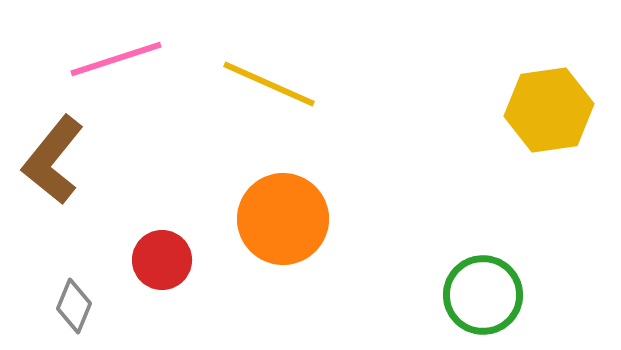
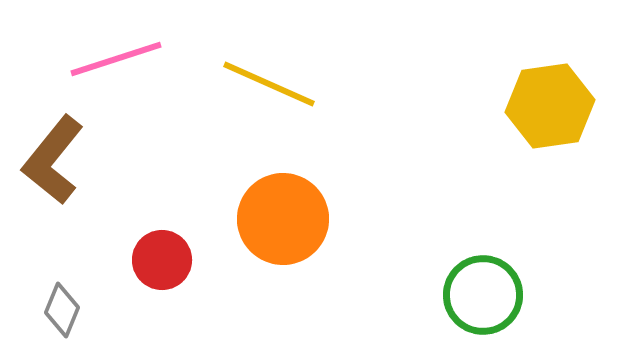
yellow hexagon: moved 1 px right, 4 px up
gray diamond: moved 12 px left, 4 px down
